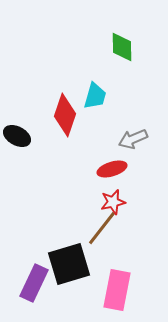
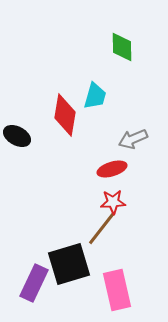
red diamond: rotated 9 degrees counterclockwise
red star: rotated 10 degrees clockwise
pink rectangle: rotated 24 degrees counterclockwise
